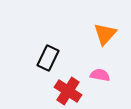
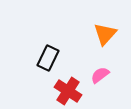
pink semicircle: rotated 48 degrees counterclockwise
